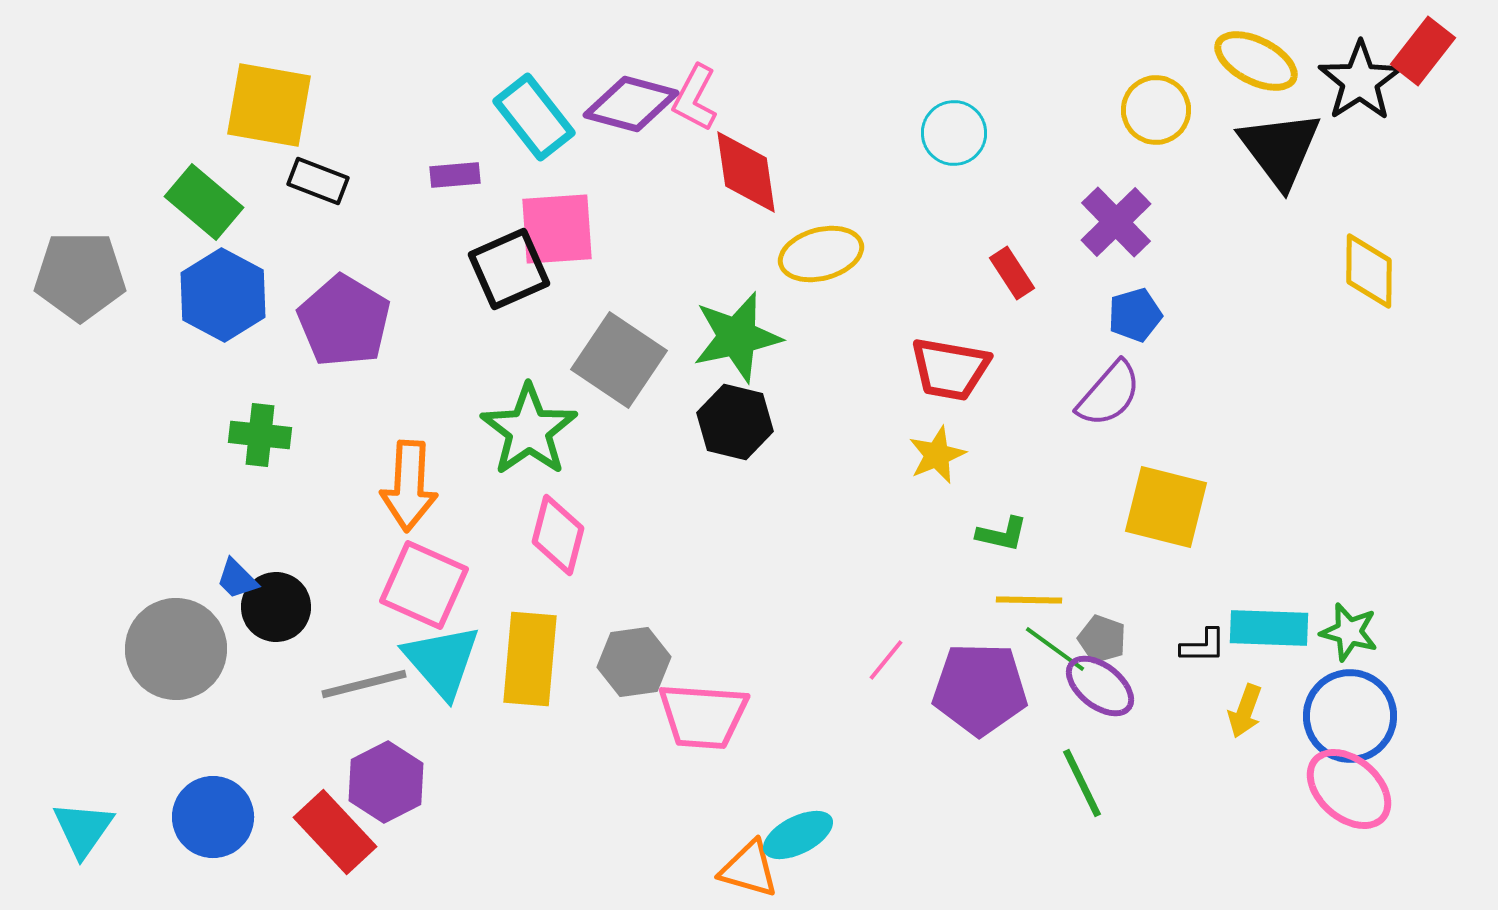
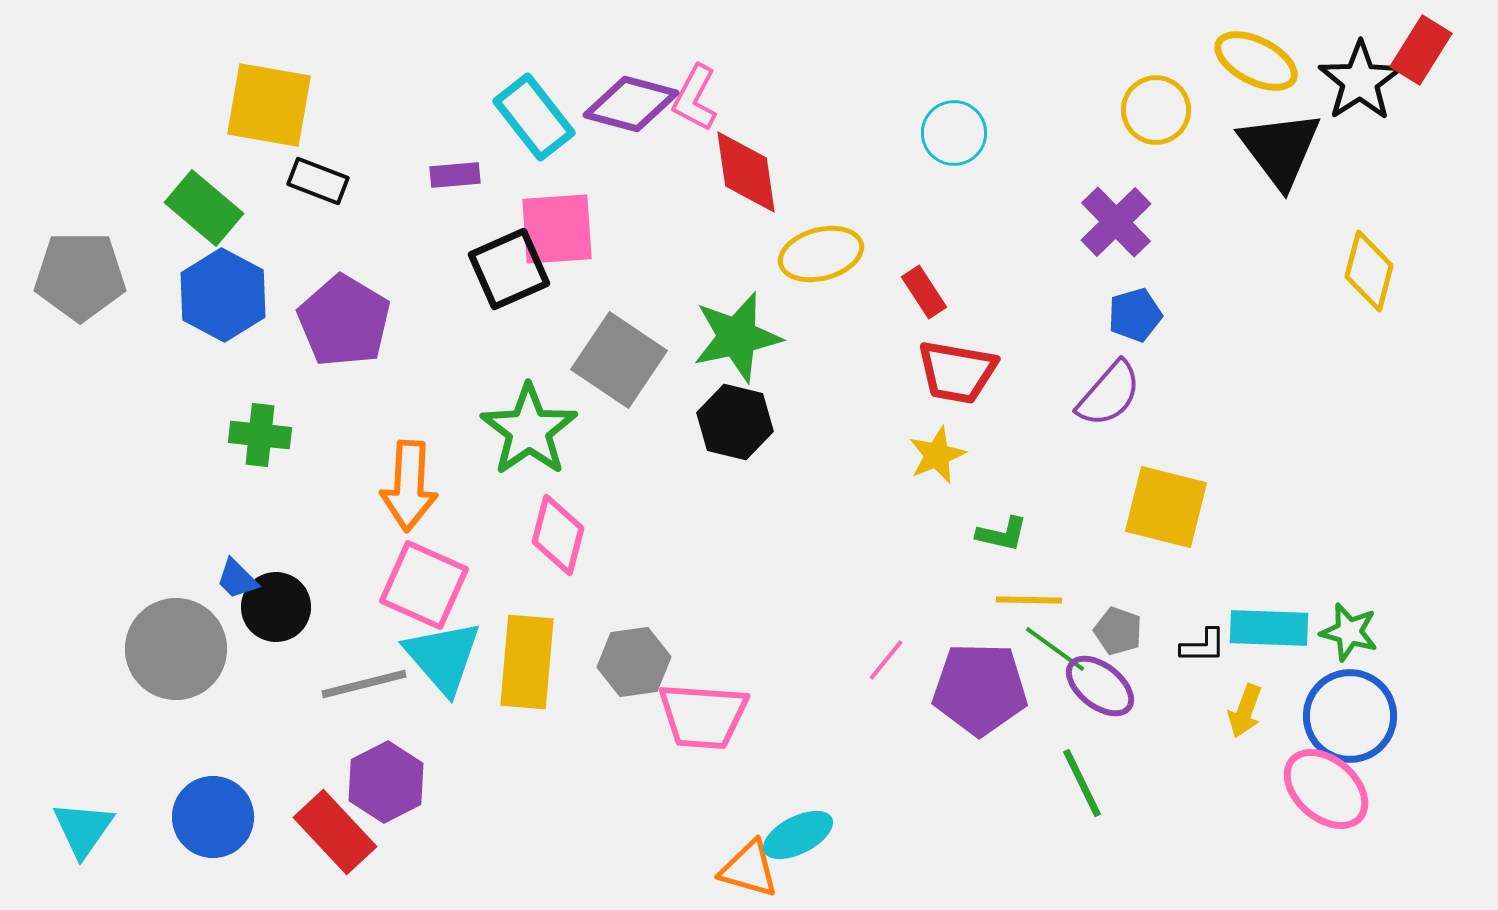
red rectangle at (1423, 51): moved 2 px left, 1 px up; rotated 6 degrees counterclockwise
green rectangle at (204, 202): moved 6 px down
yellow diamond at (1369, 271): rotated 14 degrees clockwise
red rectangle at (1012, 273): moved 88 px left, 19 px down
red trapezoid at (950, 369): moved 7 px right, 3 px down
gray pentagon at (1102, 639): moved 16 px right, 8 px up
yellow rectangle at (530, 659): moved 3 px left, 3 px down
cyan triangle at (442, 661): moved 1 px right, 4 px up
pink ellipse at (1349, 789): moved 23 px left
